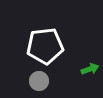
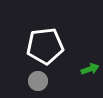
gray circle: moved 1 px left
